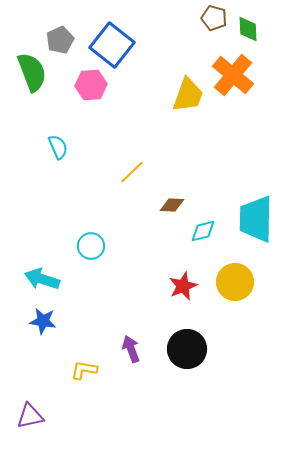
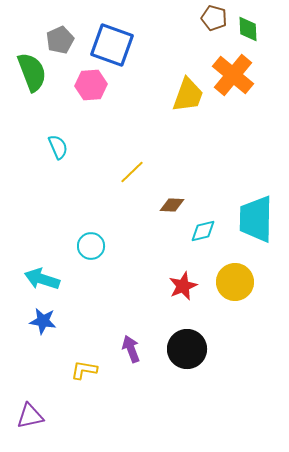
blue square: rotated 18 degrees counterclockwise
